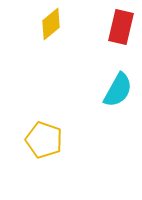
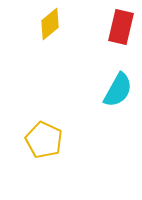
yellow diamond: moved 1 px left
yellow pentagon: rotated 6 degrees clockwise
